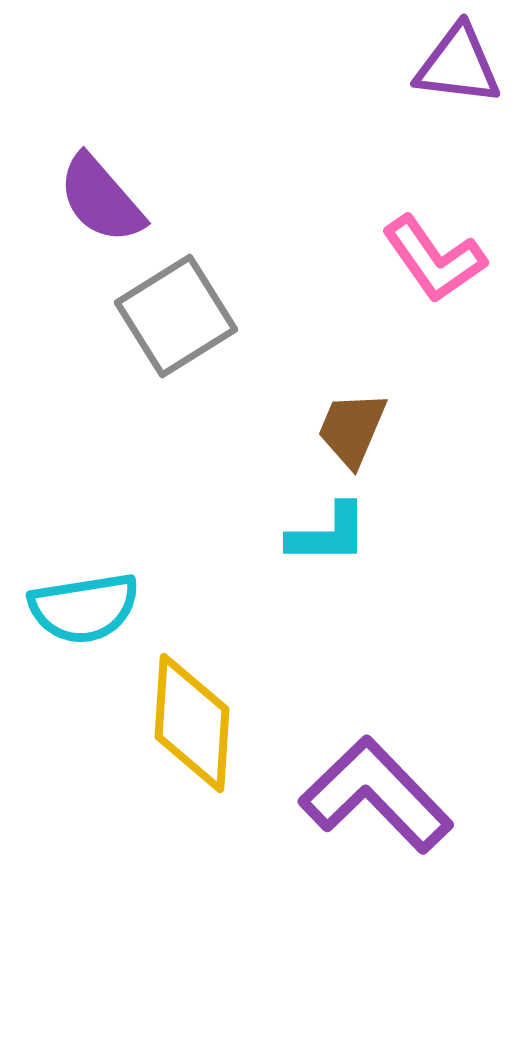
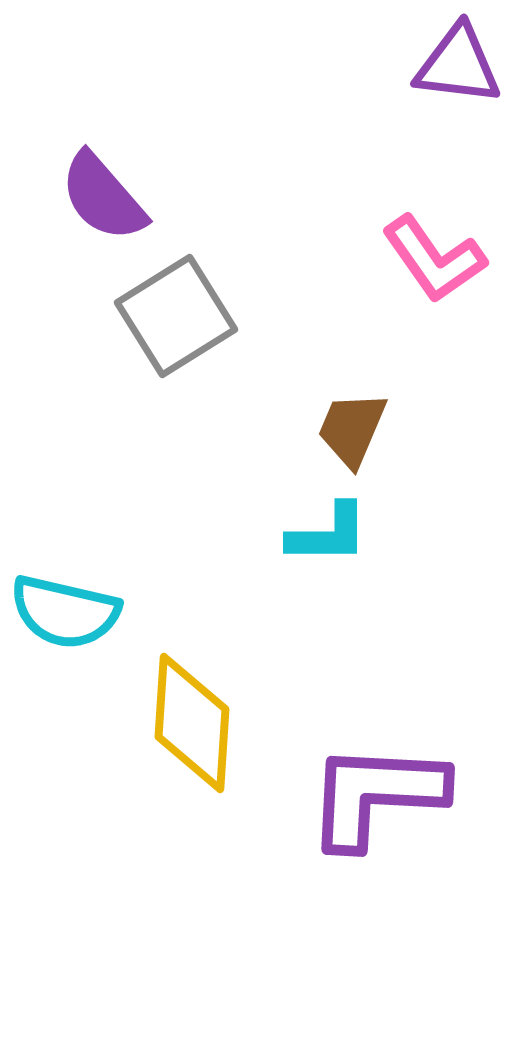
purple semicircle: moved 2 px right, 2 px up
cyan semicircle: moved 19 px left, 4 px down; rotated 22 degrees clockwise
purple L-shape: rotated 43 degrees counterclockwise
